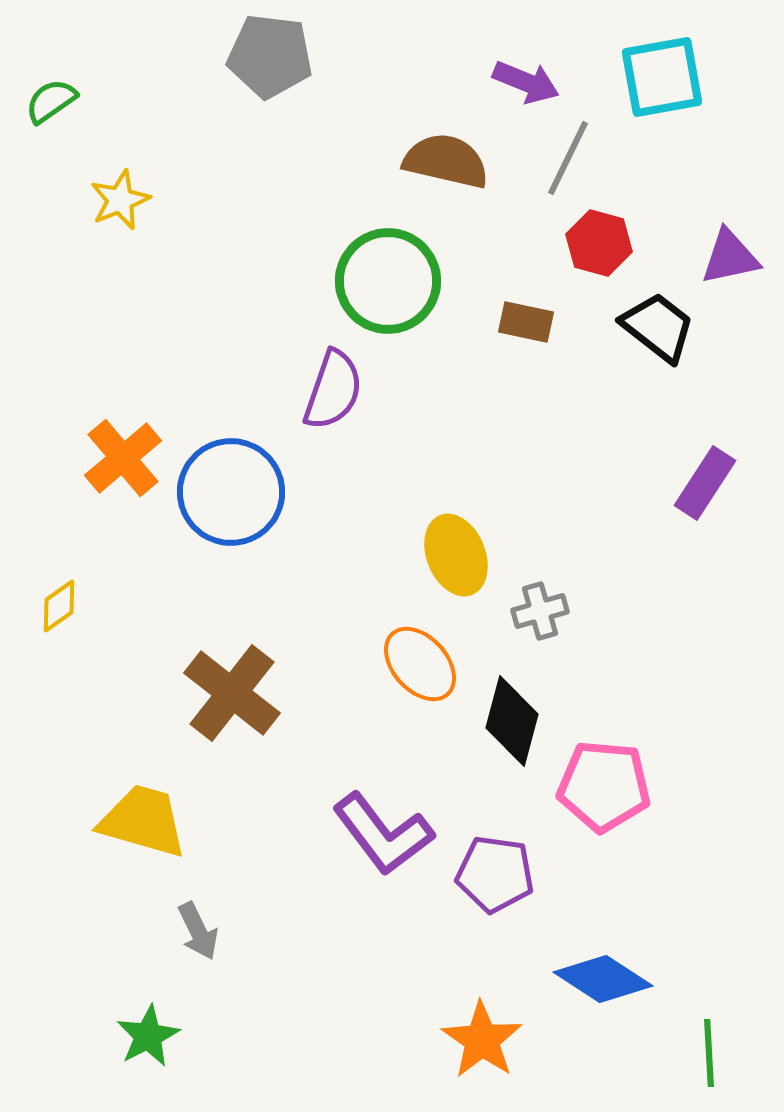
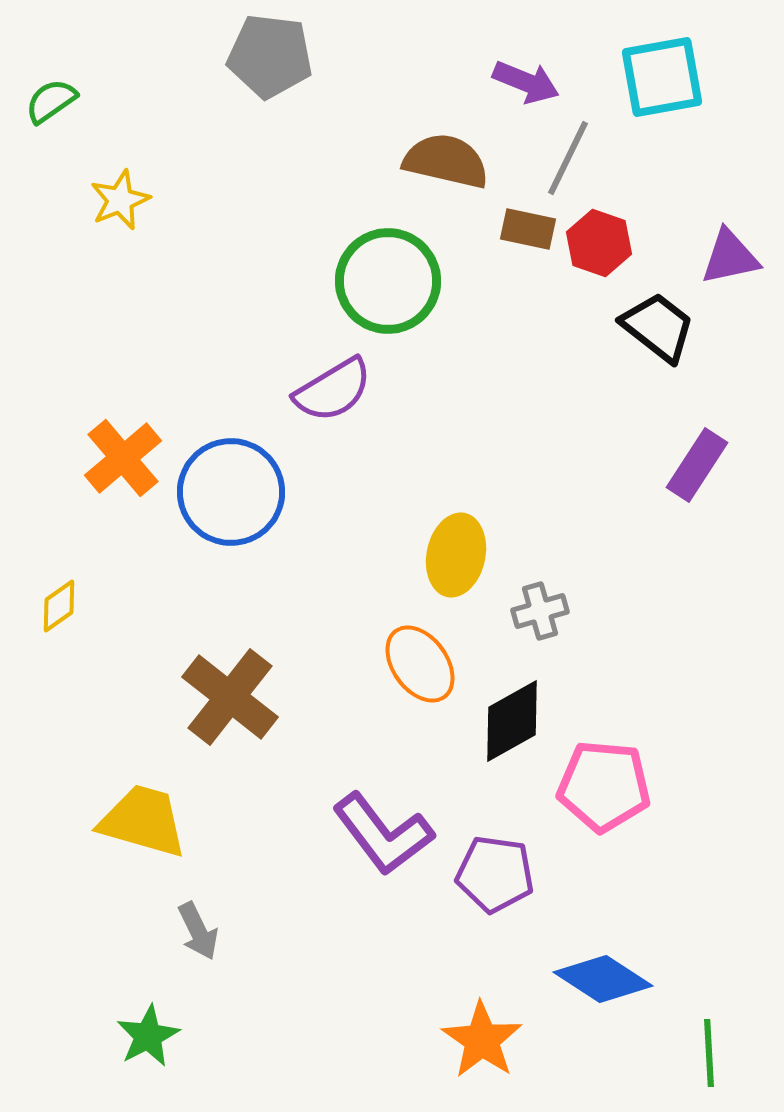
red hexagon: rotated 4 degrees clockwise
brown rectangle: moved 2 px right, 93 px up
purple semicircle: rotated 40 degrees clockwise
purple rectangle: moved 8 px left, 18 px up
yellow ellipse: rotated 34 degrees clockwise
orange ellipse: rotated 6 degrees clockwise
brown cross: moved 2 px left, 4 px down
black diamond: rotated 46 degrees clockwise
